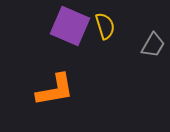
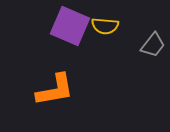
yellow semicircle: rotated 112 degrees clockwise
gray trapezoid: rotated 8 degrees clockwise
